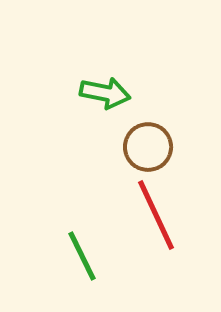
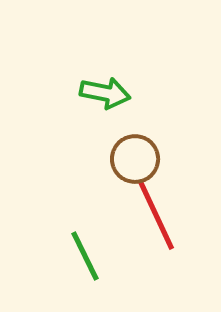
brown circle: moved 13 px left, 12 px down
green line: moved 3 px right
